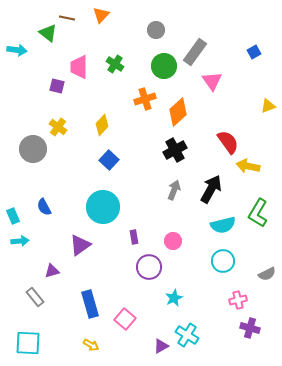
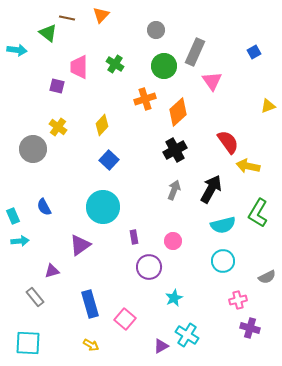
gray rectangle at (195, 52): rotated 12 degrees counterclockwise
gray semicircle at (267, 274): moved 3 px down
